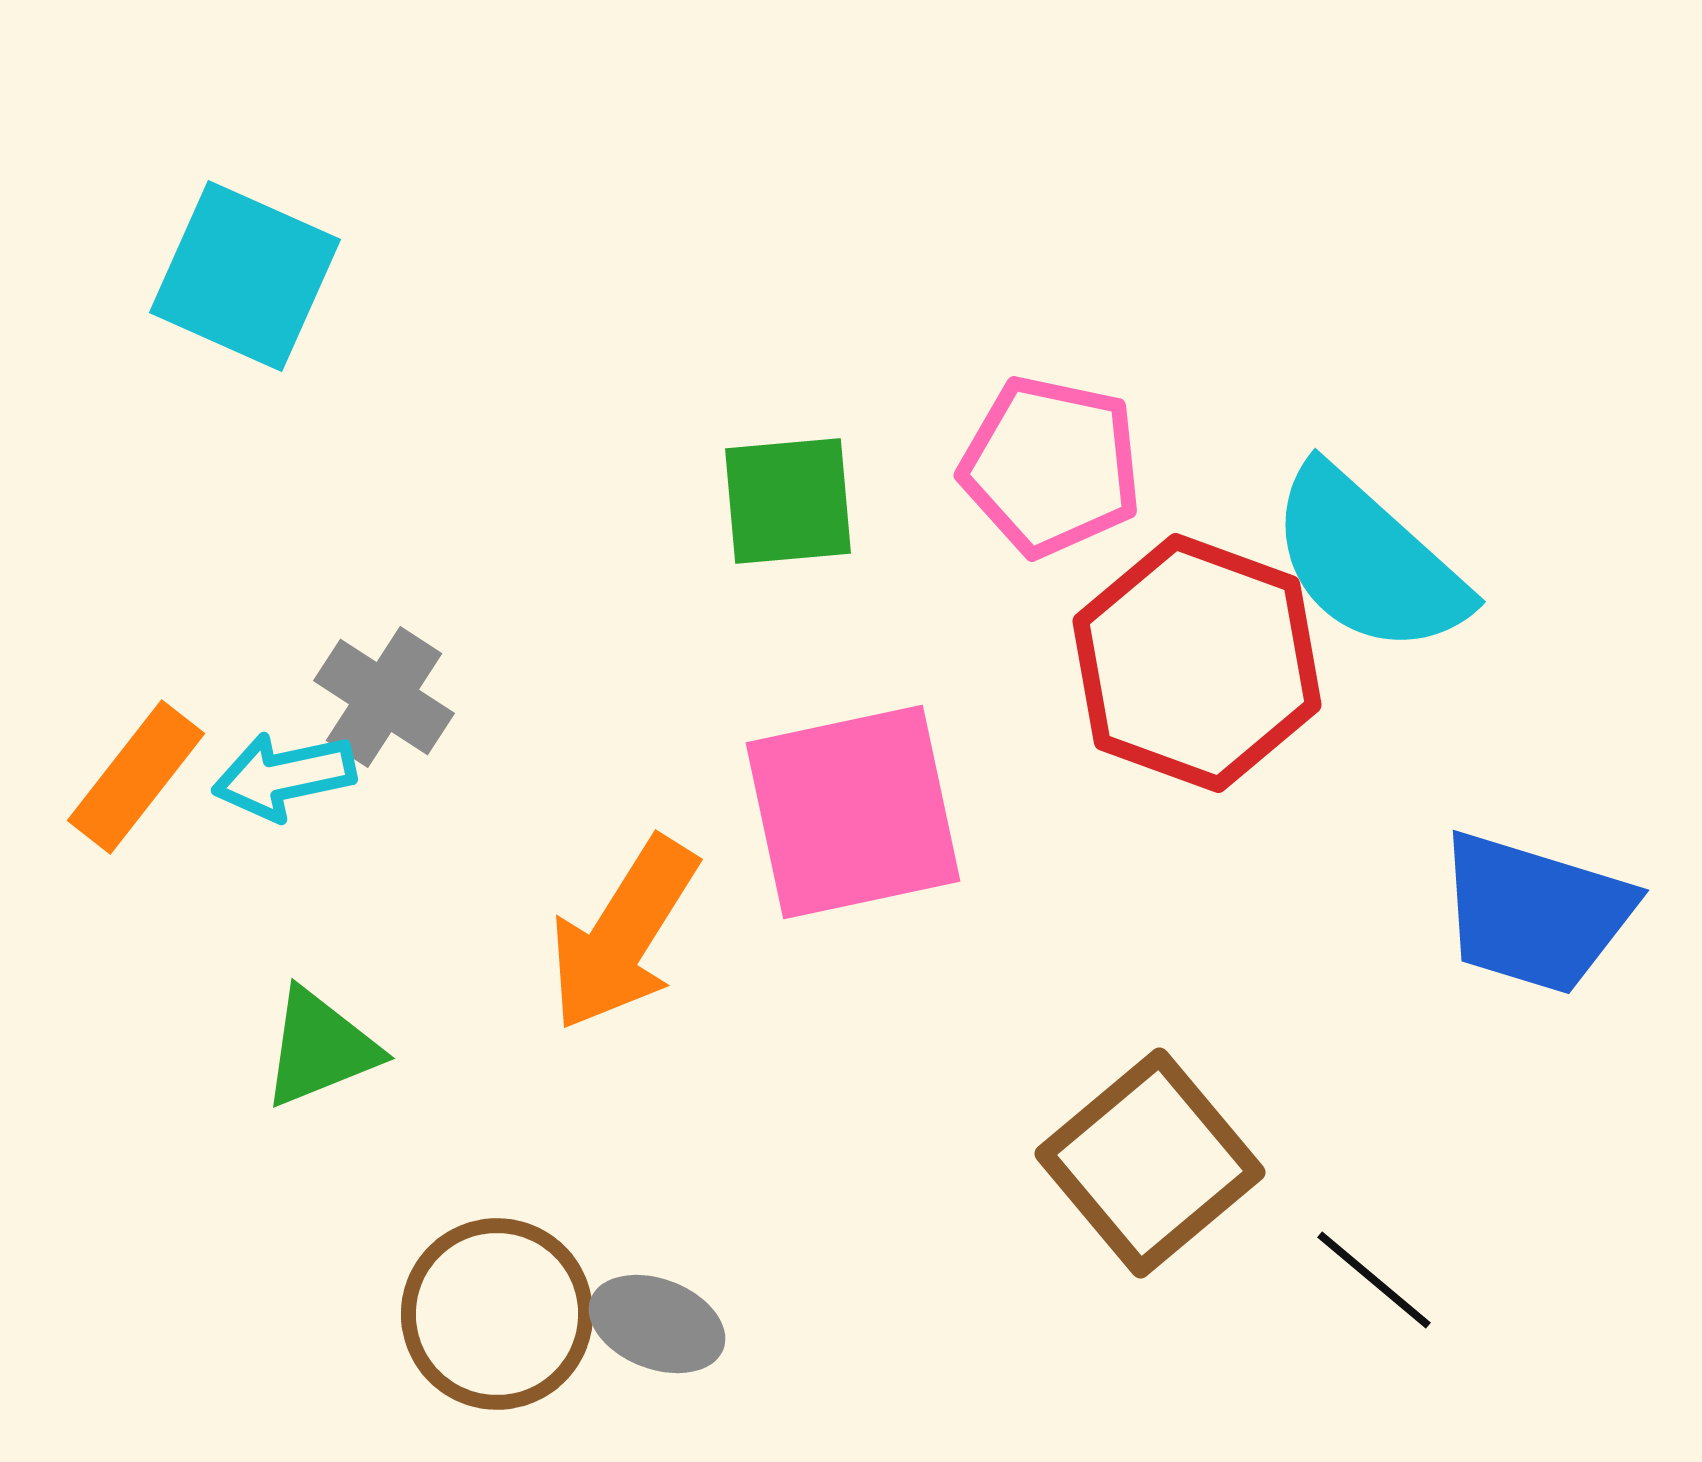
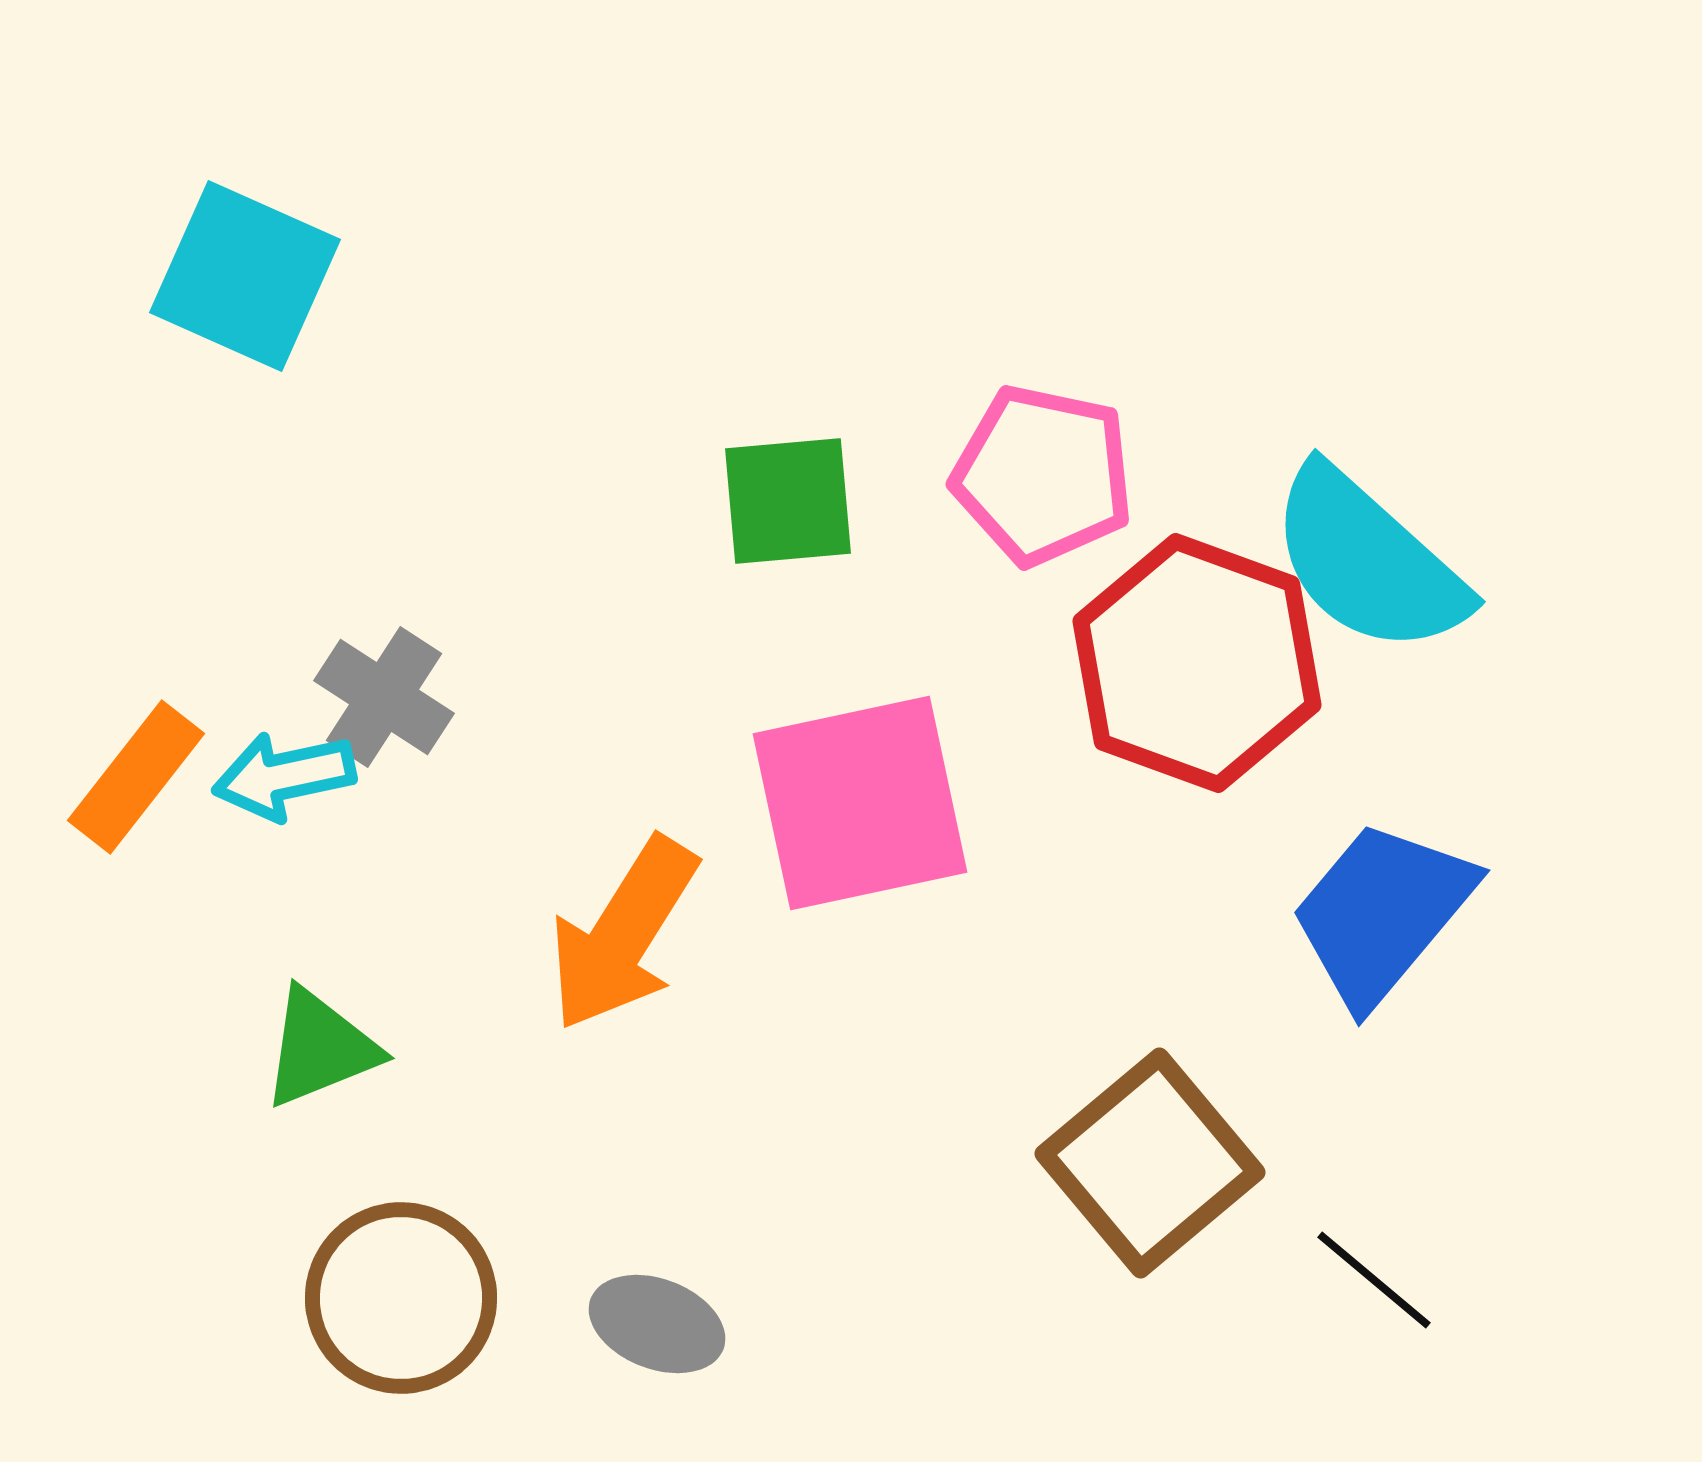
pink pentagon: moved 8 px left, 9 px down
pink square: moved 7 px right, 9 px up
blue trapezoid: moved 153 px left; rotated 113 degrees clockwise
brown circle: moved 96 px left, 16 px up
